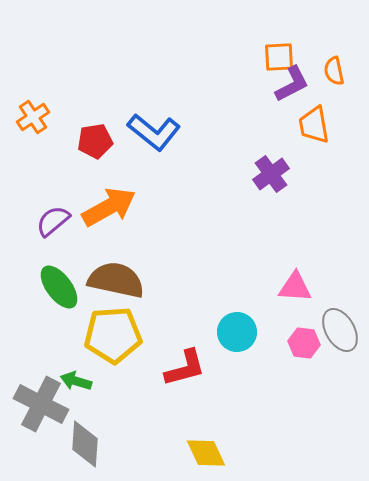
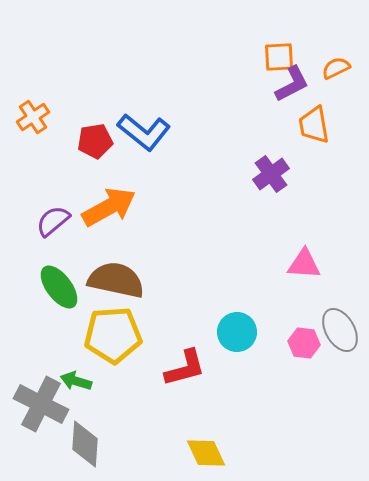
orange semicircle: moved 2 px right, 3 px up; rotated 76 degrees clockwise
blue L-shape: moved 10 px left
pink triangle: moved 9 px right, 23 px up
